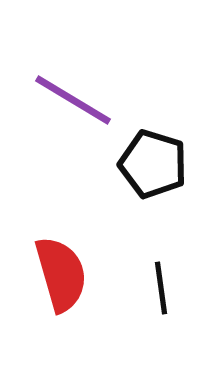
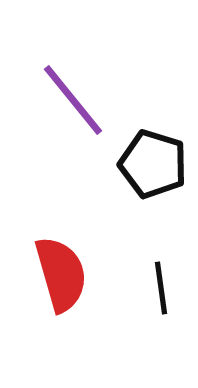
purple line: rotated 20 degrees clockwise
